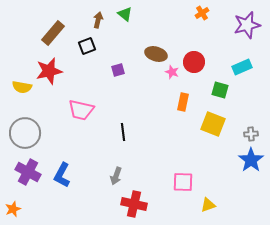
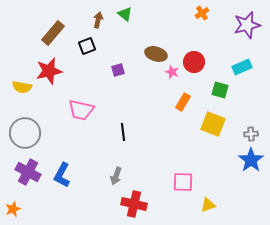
orange rectangle: rotated 18 degrees clockwise
